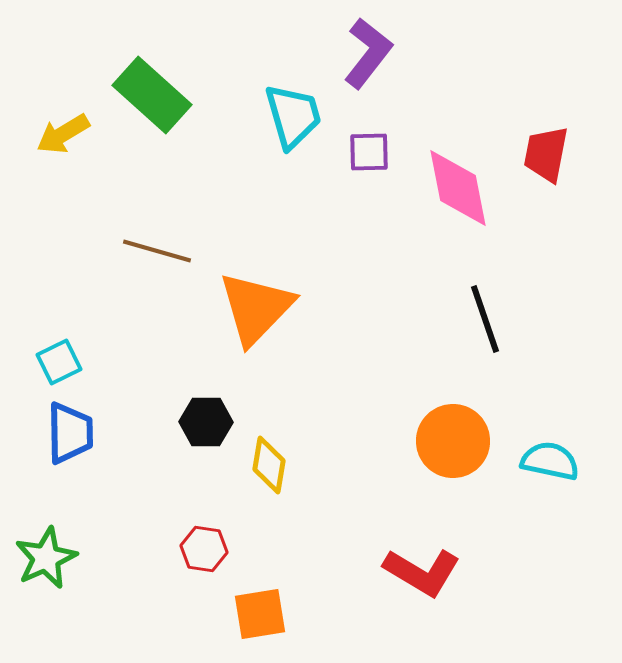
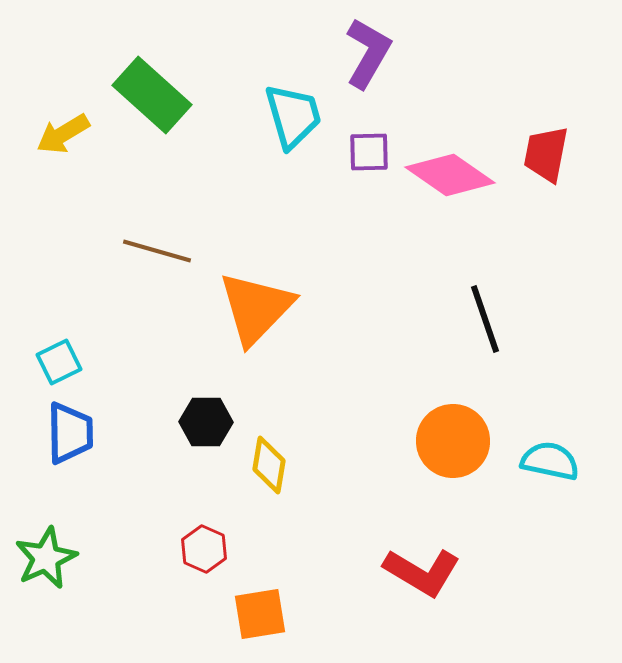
purple L-shape: rotated 8 degrees counterclockwise
pink diamond: moved 8 px left, 13 px up; rotated 44 degrees counterclockwise
red hexagon: rotated 15 degrees clockwise
